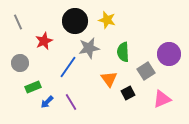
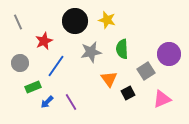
gray star: moved 2 px right, 4 px down
green semicircle: moved 1 px left, 3 px up
blue line: moved 12 px left, 1 px up
